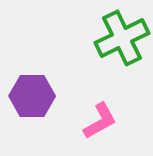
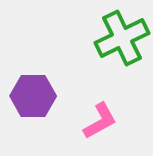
purple hexagon: moved 1 px right
